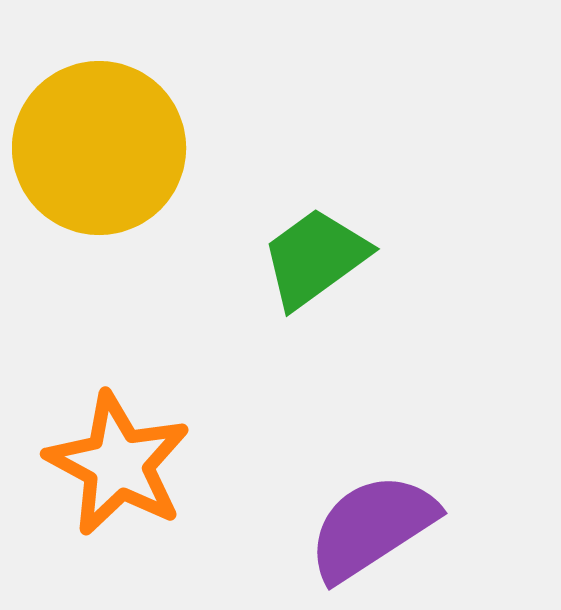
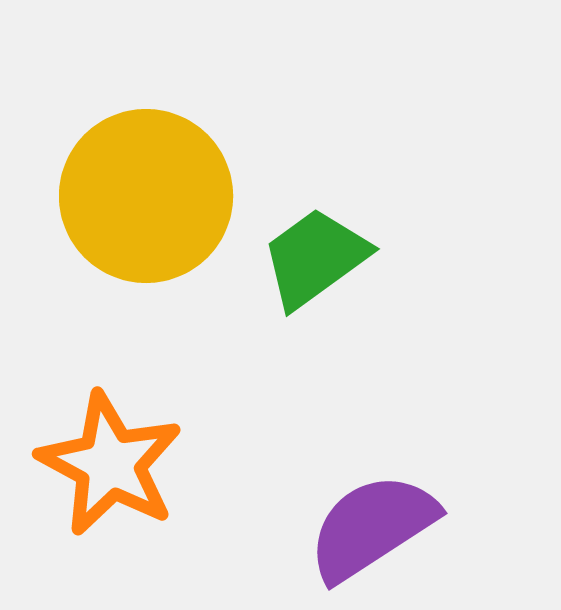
yellow circle: moved 47 px right, 48 px down
orange star: moved 8 px left
